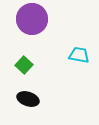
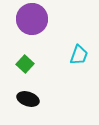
cyan trapezoid: rotated 100 degrees clockwise
green square: moved 1 px right, 1 px up
